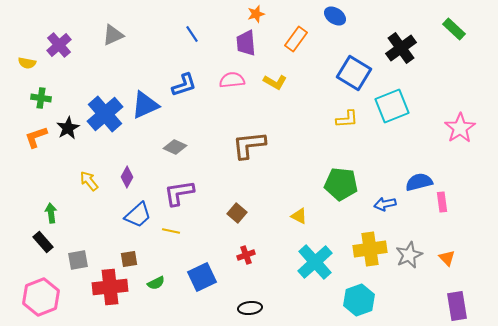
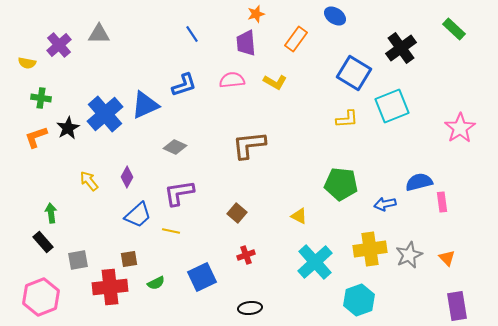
gray triangle at (113, 35): moved 14 px left, 1 px up; rotated 25 degrees clockwise
